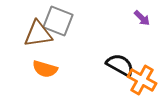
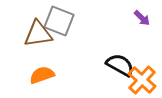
gray square: moved 1 px right
orange semicircle: moved 3 px left, 6 px down; rotated 145 degrees clockwise
orange cross: rotated 12 degrees clockwise
